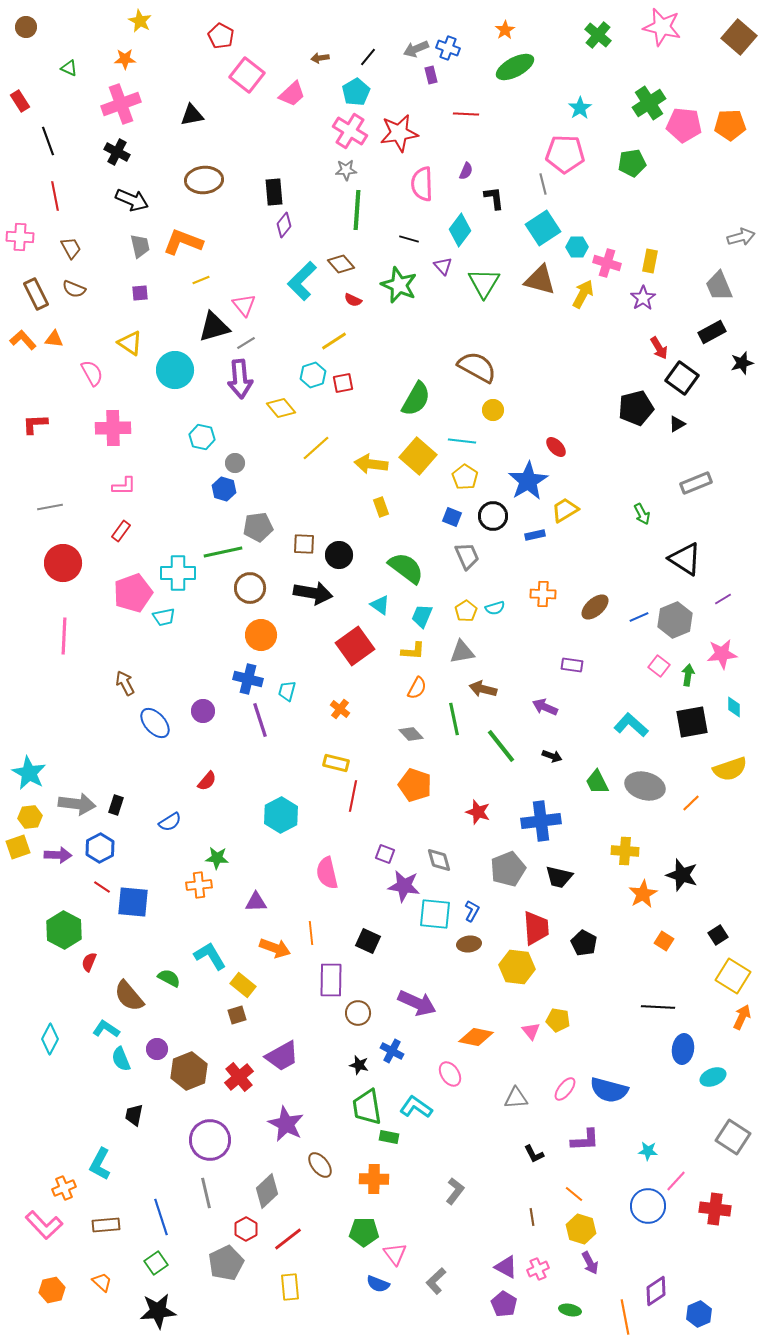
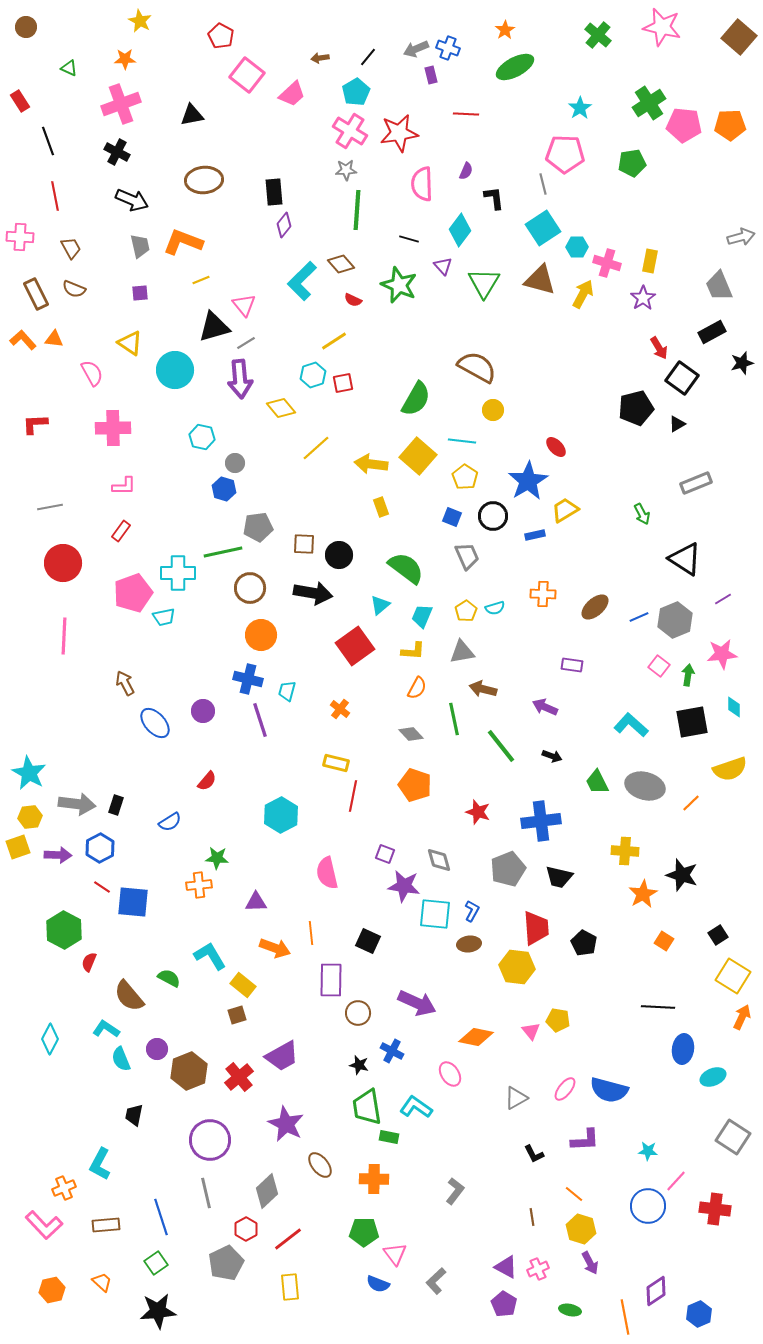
cyan triangle at (380, 605): rotated 45 degrees clockwise
gray triangle at (516, 1098): rotated 25 degrees counterclockwise
